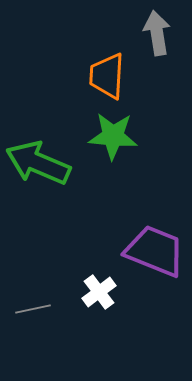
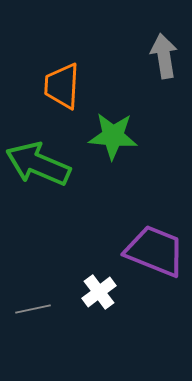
gray arrow: moved 7 px right, 23 px down
orange trapezoid: moved 45 px left, 10 px down
green arrow: moved 1 px down
